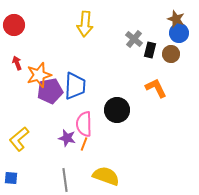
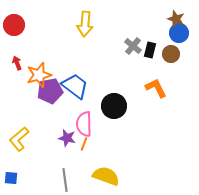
gray cross: moved 1 px left, 7 px down
blue trapezoid: rotated 56 degrees counterclockwise
black circle: moved 3 px left, 4 px up
